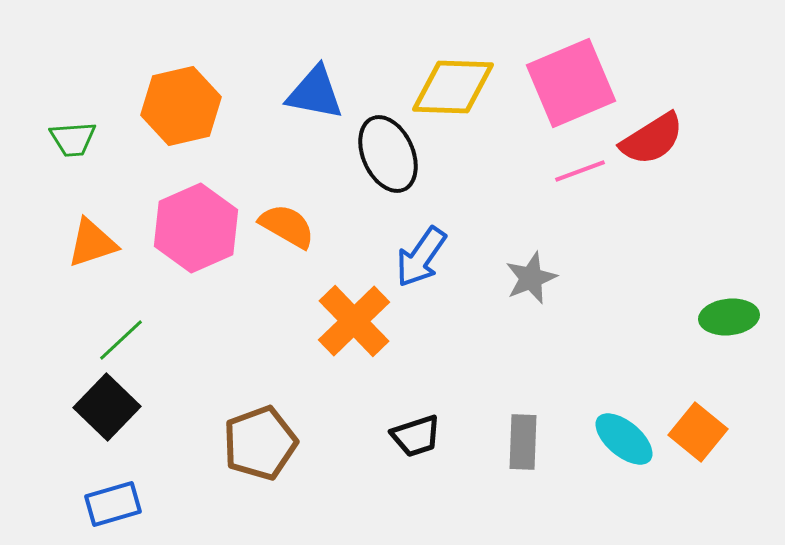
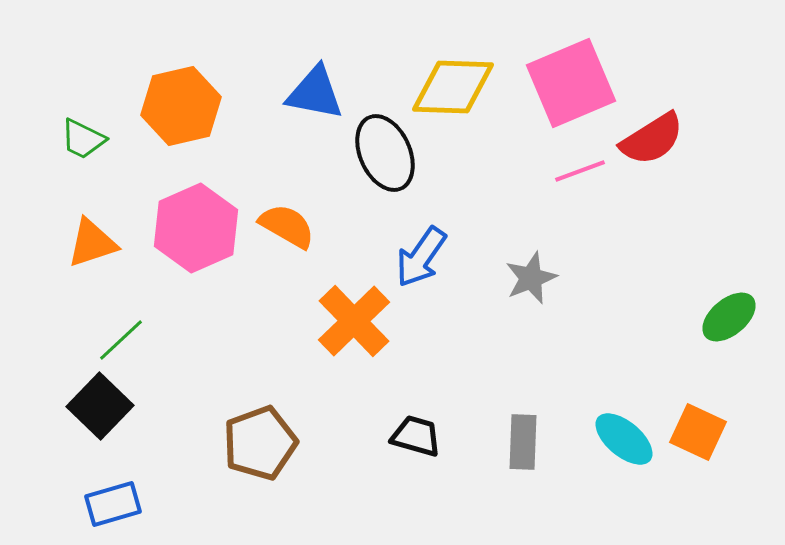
green trapezoid: moved 10 px right; rotated 30 degrees clockwise
black ellipse: moved 3 px left, 1 px up
green ellipse: rotated 34 degrees counterclockwise
black square: moved 7 px left, 1 px up
orange square: rotated 14 degrees counterclockwise
black trapezoid: rotated 146 degrees counterclockwise
